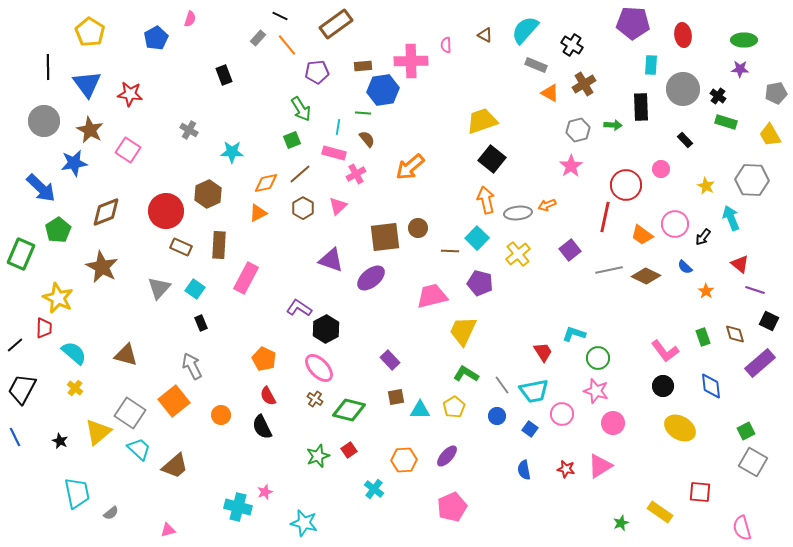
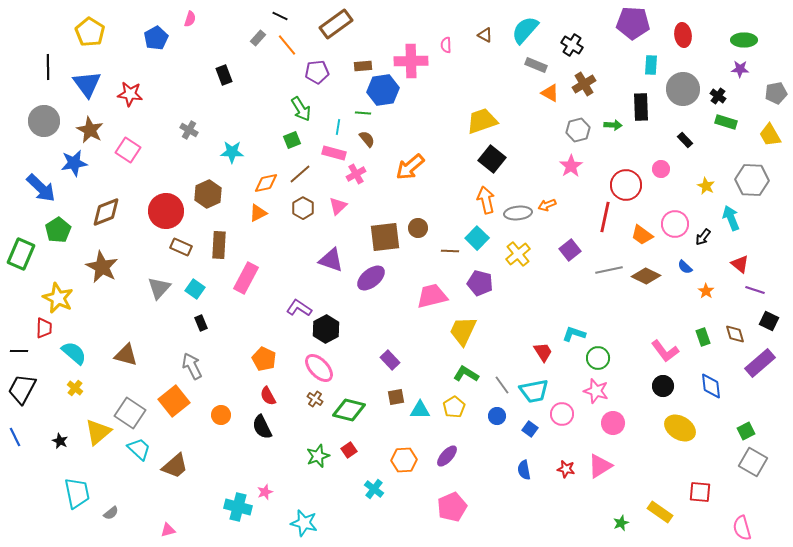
black line at (15, 345): moved 4 px right, 6 px down; rotated 42 degrees clockwise
